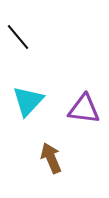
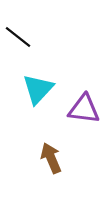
black line: rotated 12 degrees counterclockwise
cyan triangle: moved 10 px right, 12 px up
